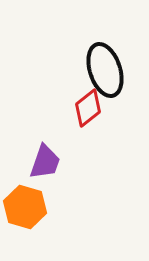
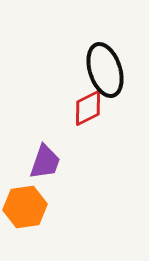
red diamond: rotated 12 degrees clockwise
orange hexagon: rotated 24 degrees counterclockwise
